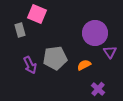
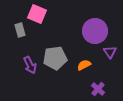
purple circle: moved 2 px up
